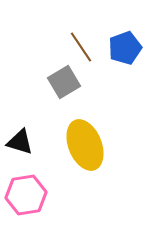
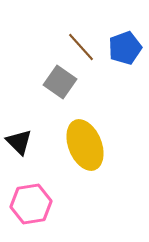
brown line: rotated 8 degrees counterclockwise
gray square: moved 4 px left; rotated 24 degrees counterclockwise
black triangle: moved 1 px left; rotated 28 degrees clockwise
pink hexagon: moved 5 px right, 9 px down
